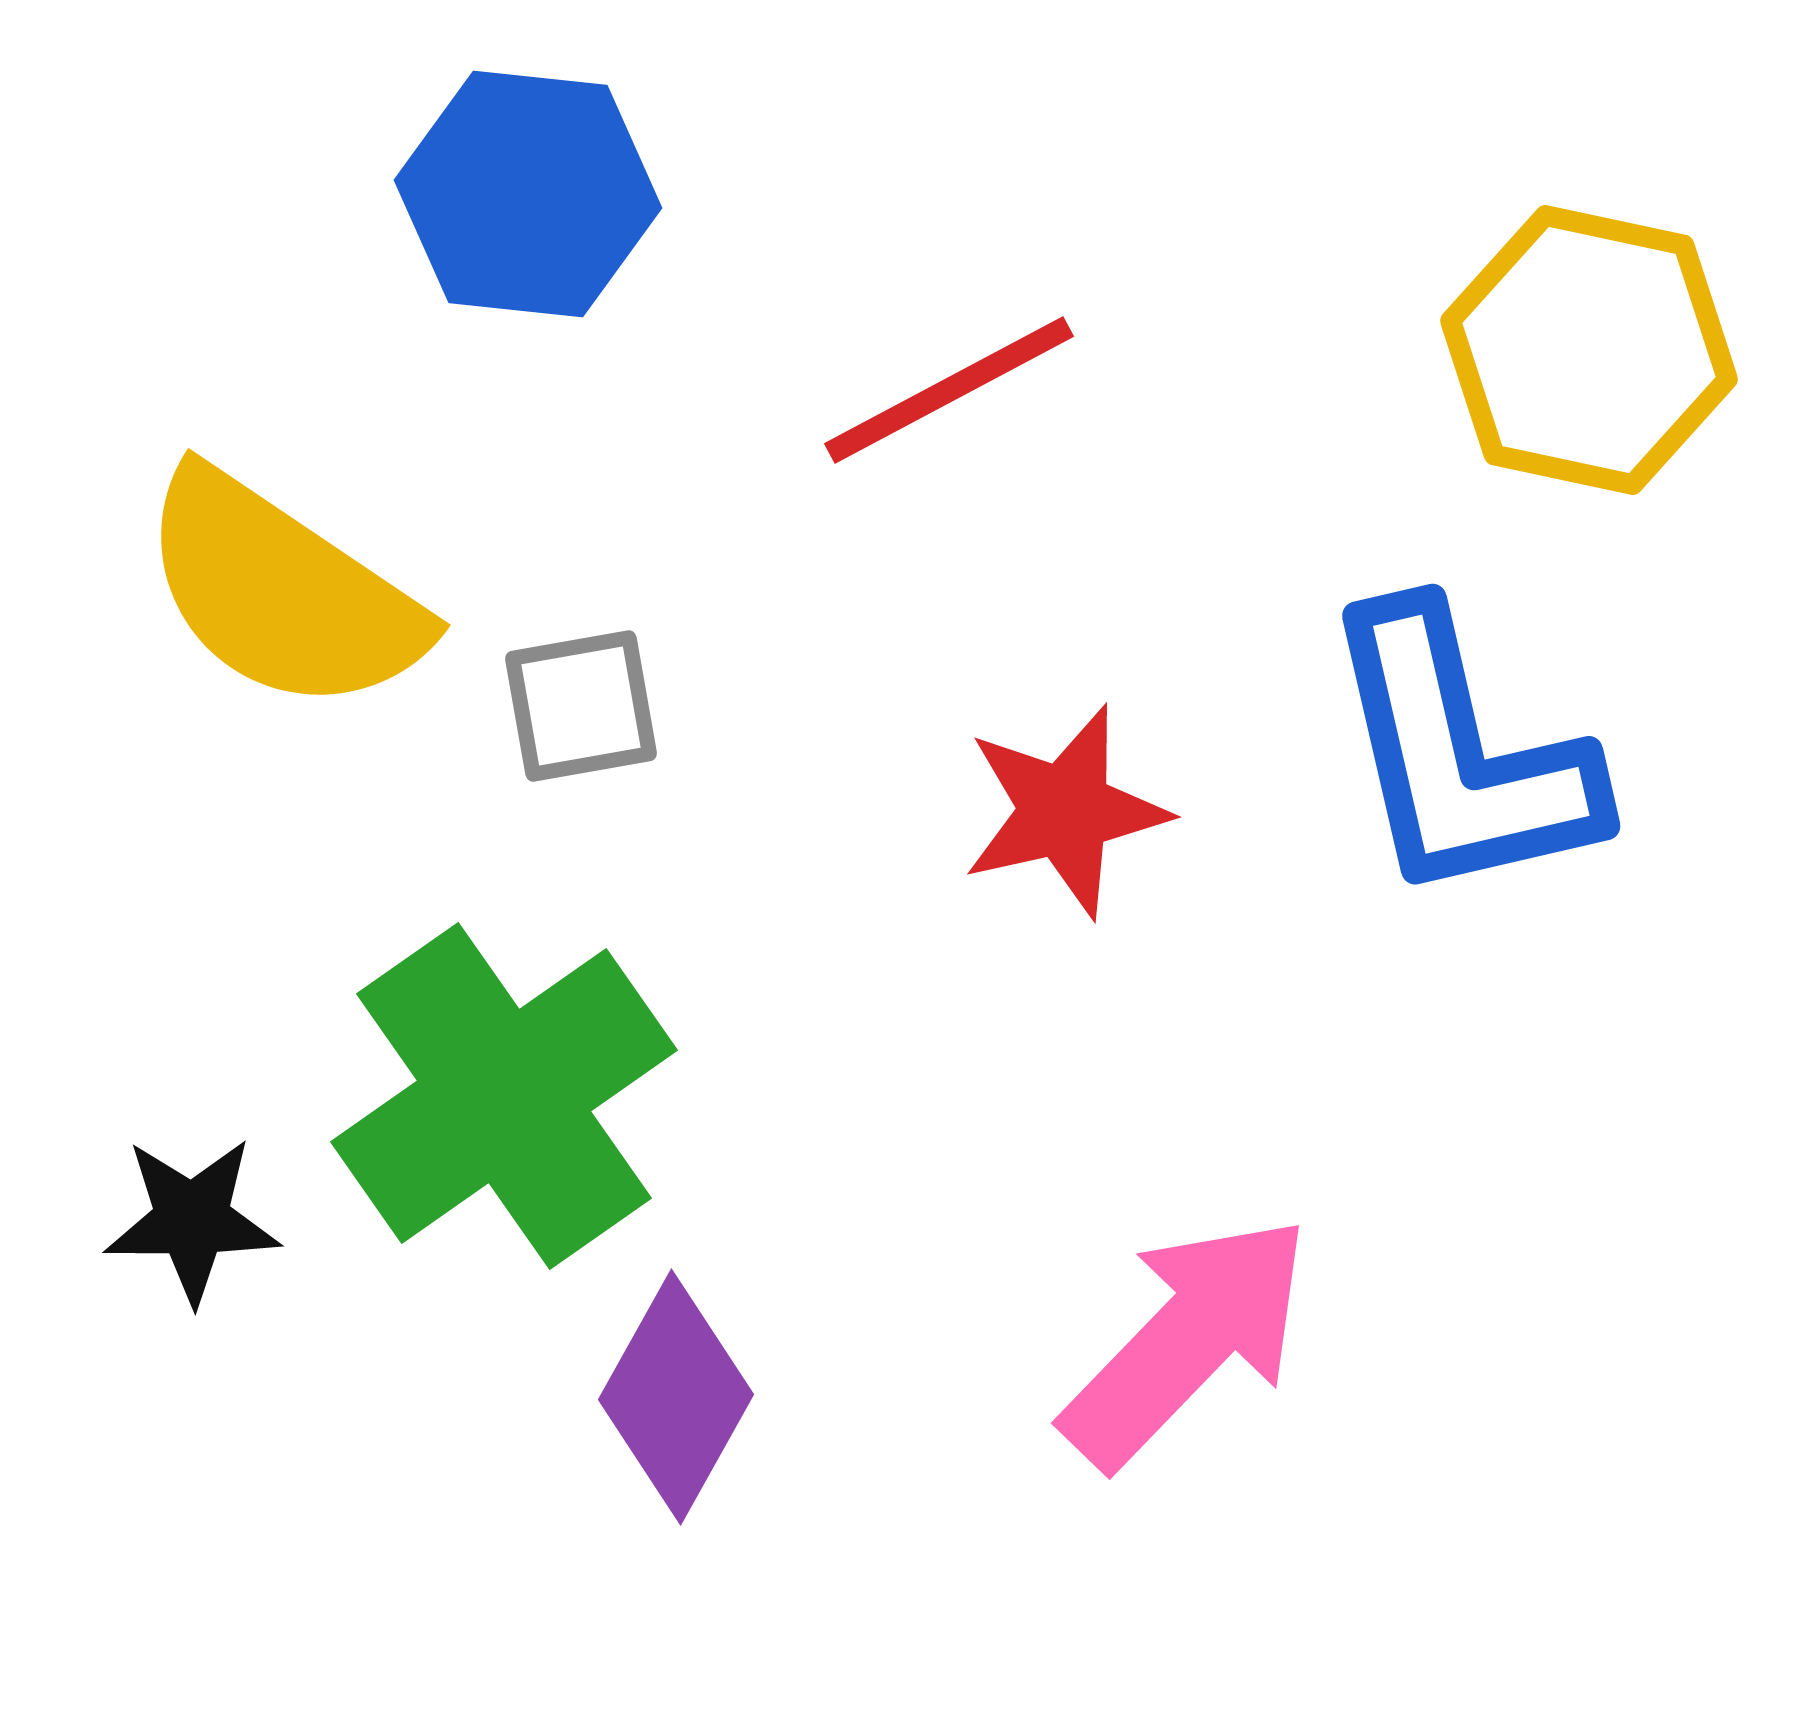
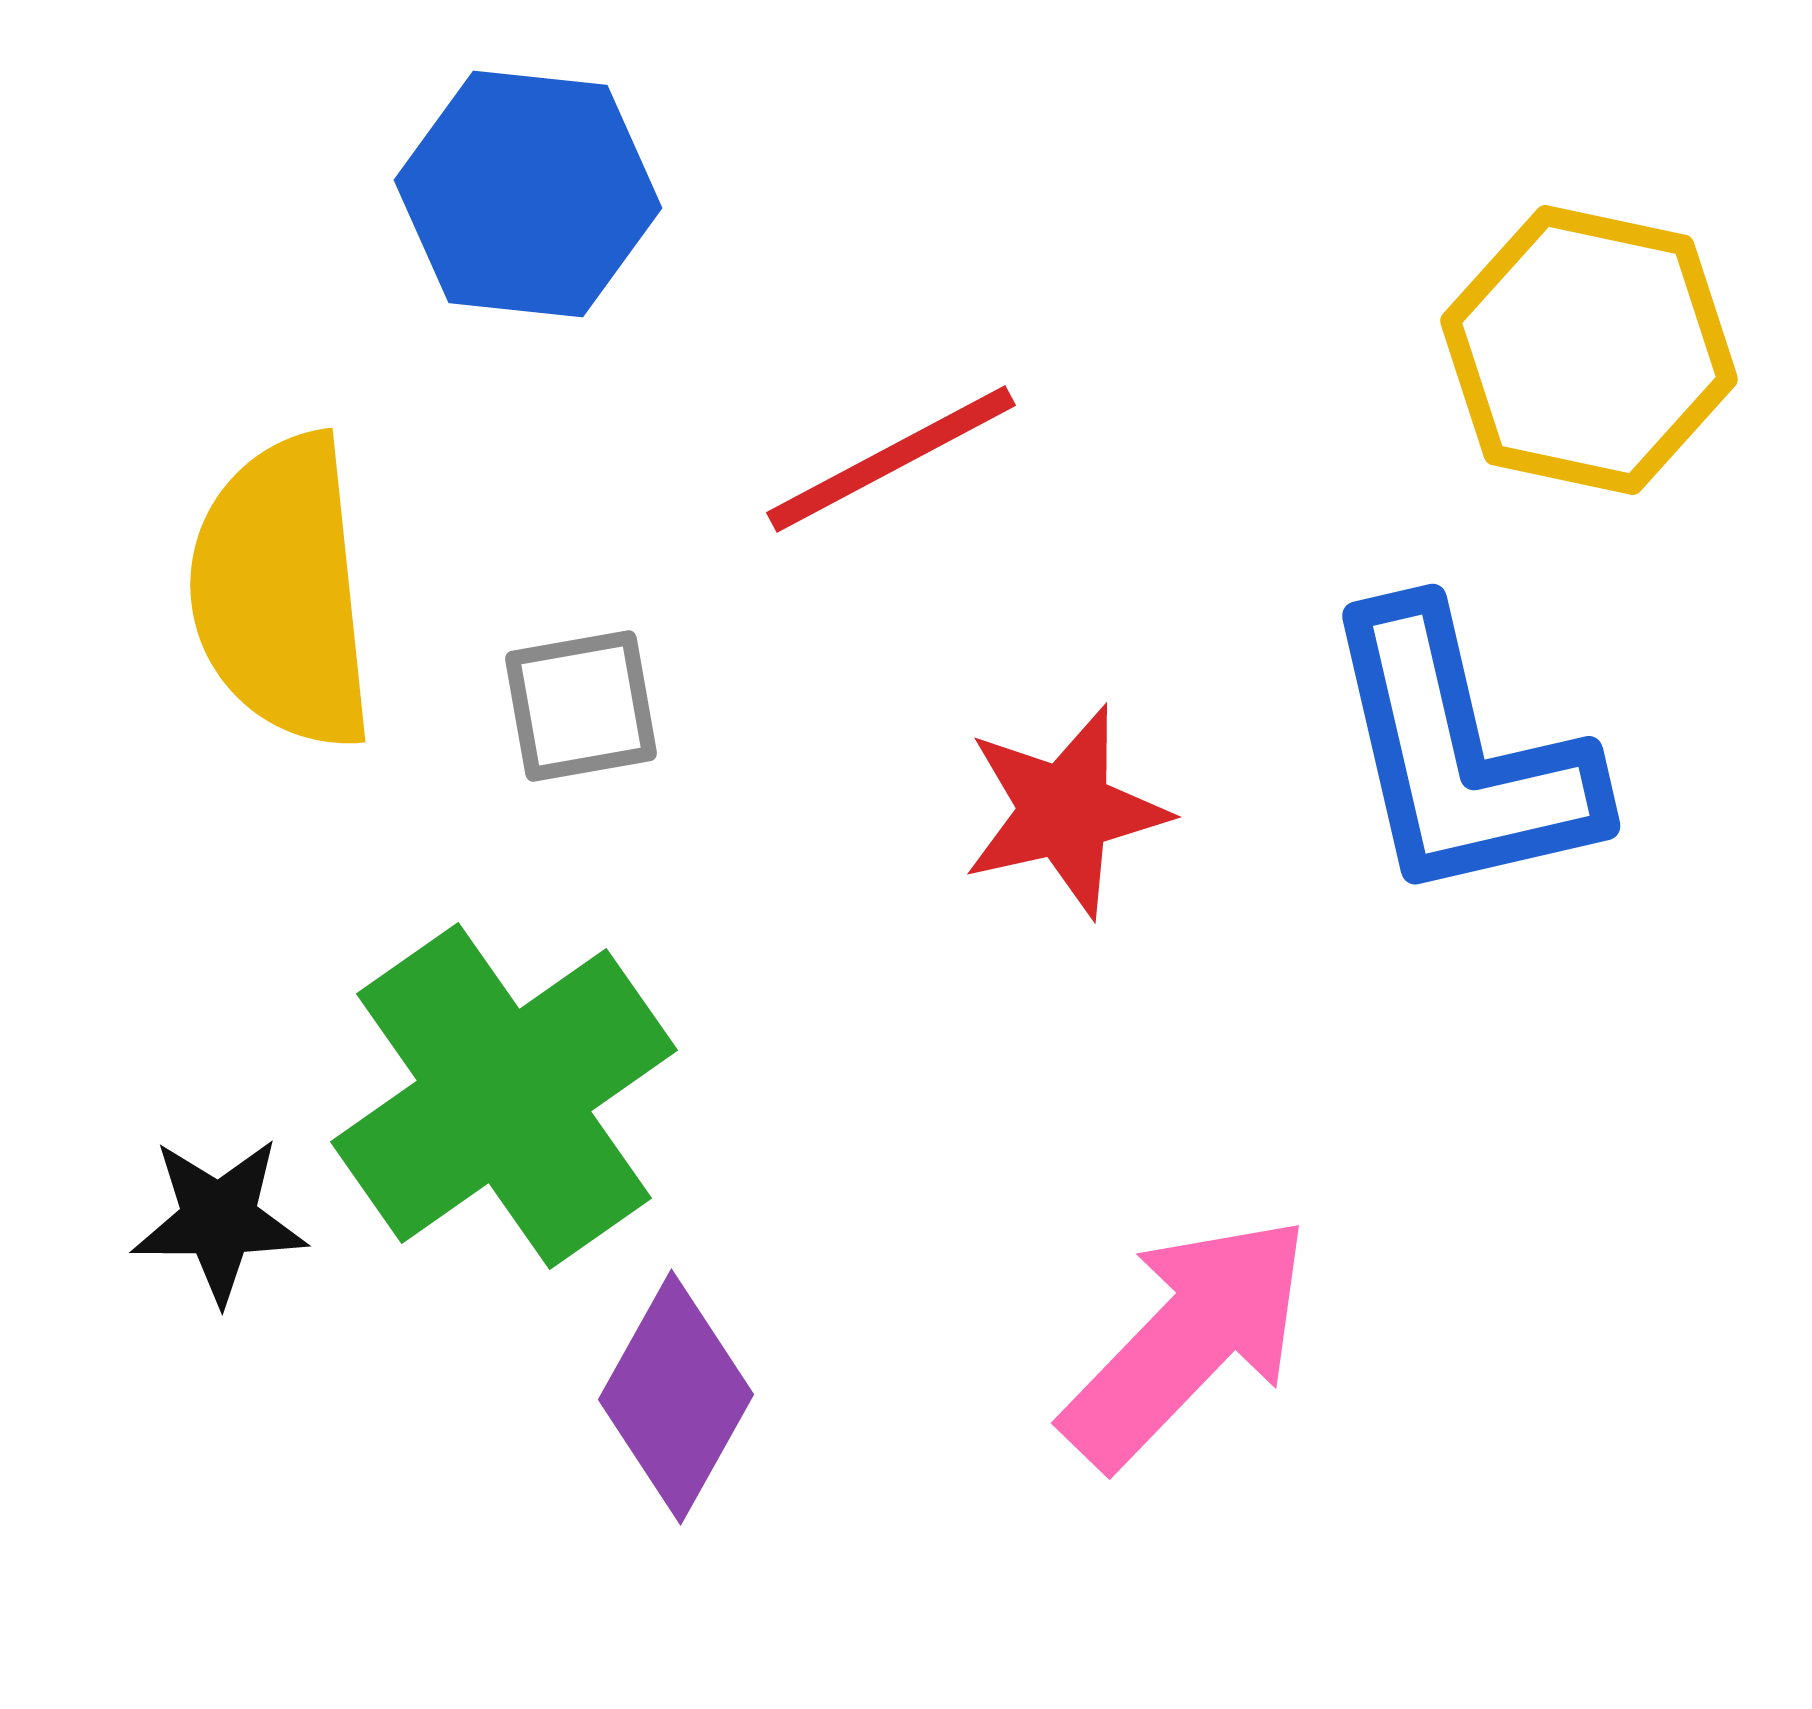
red line: moved 58 px left, 69 px down
yellow semicircle: rotated 50 degrees clockwise
black star: moved 27 px right
